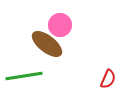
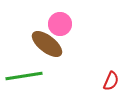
pink circle: moved 1 px up
red semicircle: moved 3 px right, 2 px down
